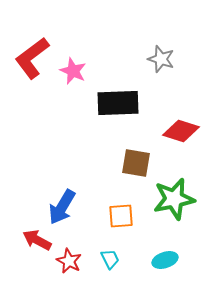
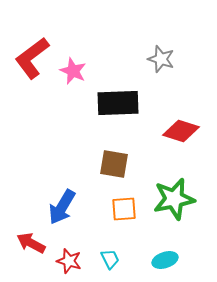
brown square: moved 22 px left, 1 px down
orange square: moved 3 px right, 7 px up
red arrow: moved 6 px left, 3 px down
red star: rotated 10 degrees counterclockwise
